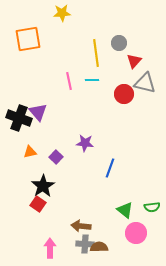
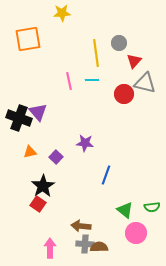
blue line: moved 4 px left, 7 px down
